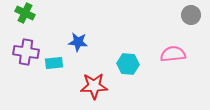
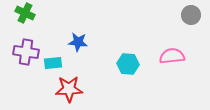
pink semicircle: moved 1 px left, 2 px down
cyan rectangle: moved 1 px left
red star: moved 25 px left, 3 px down
